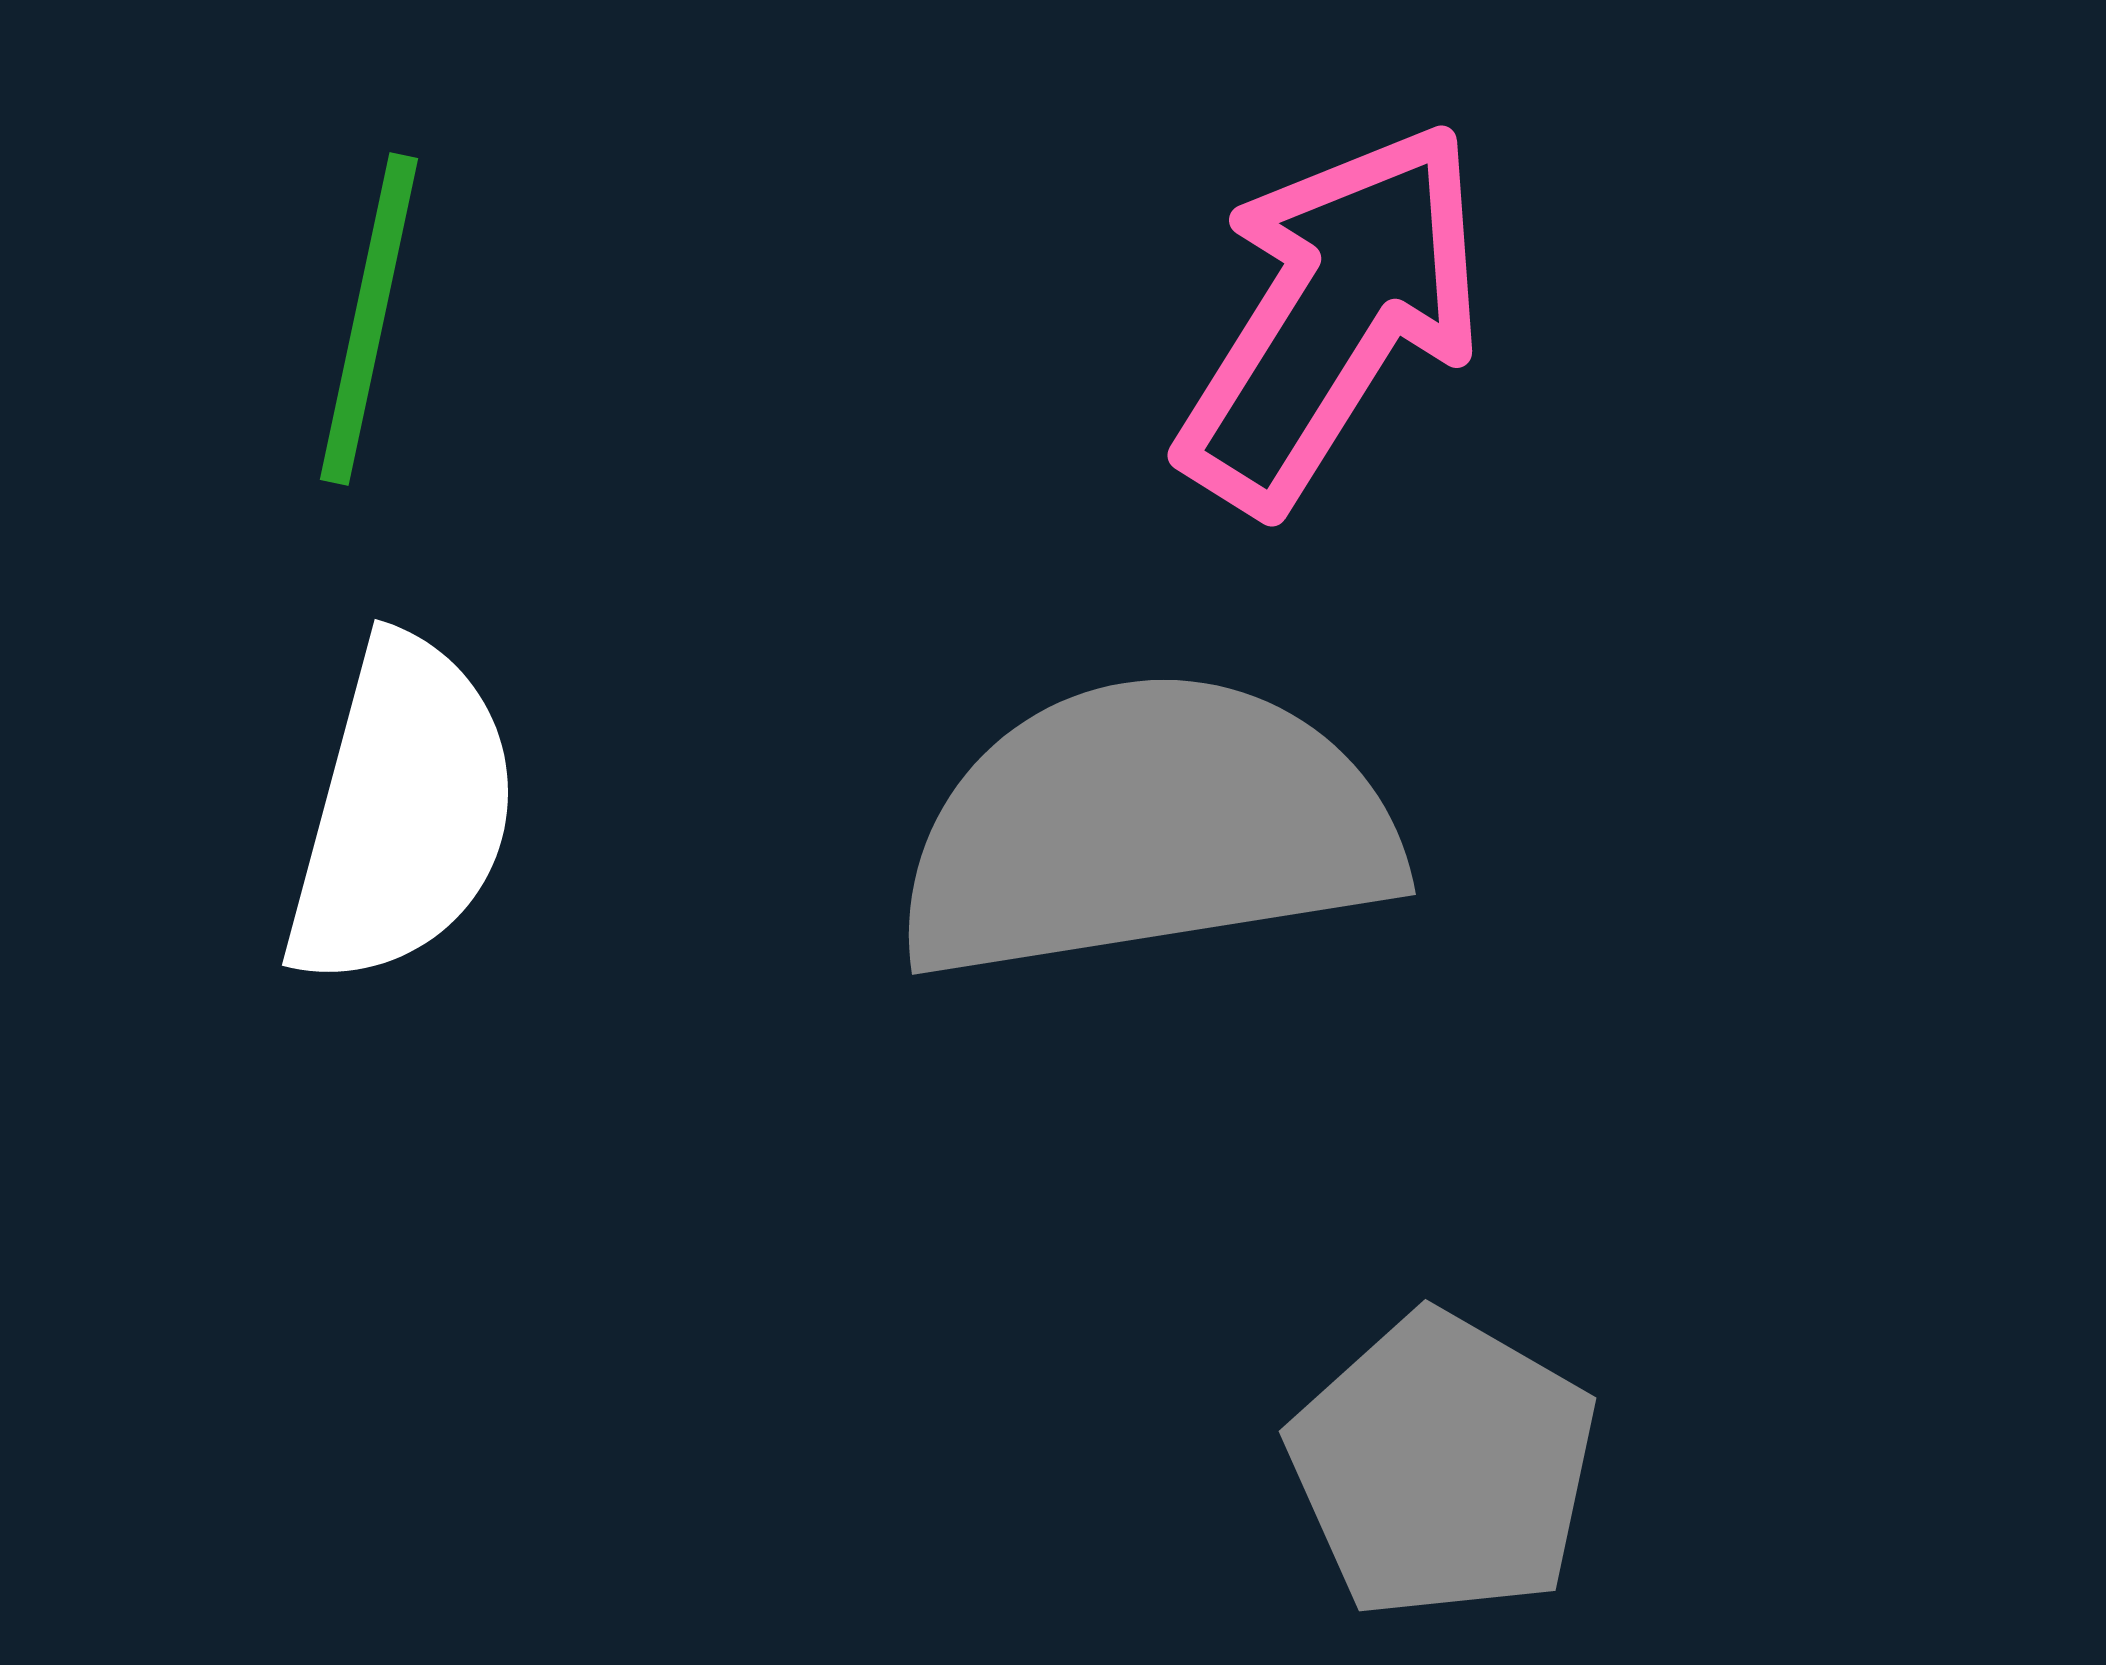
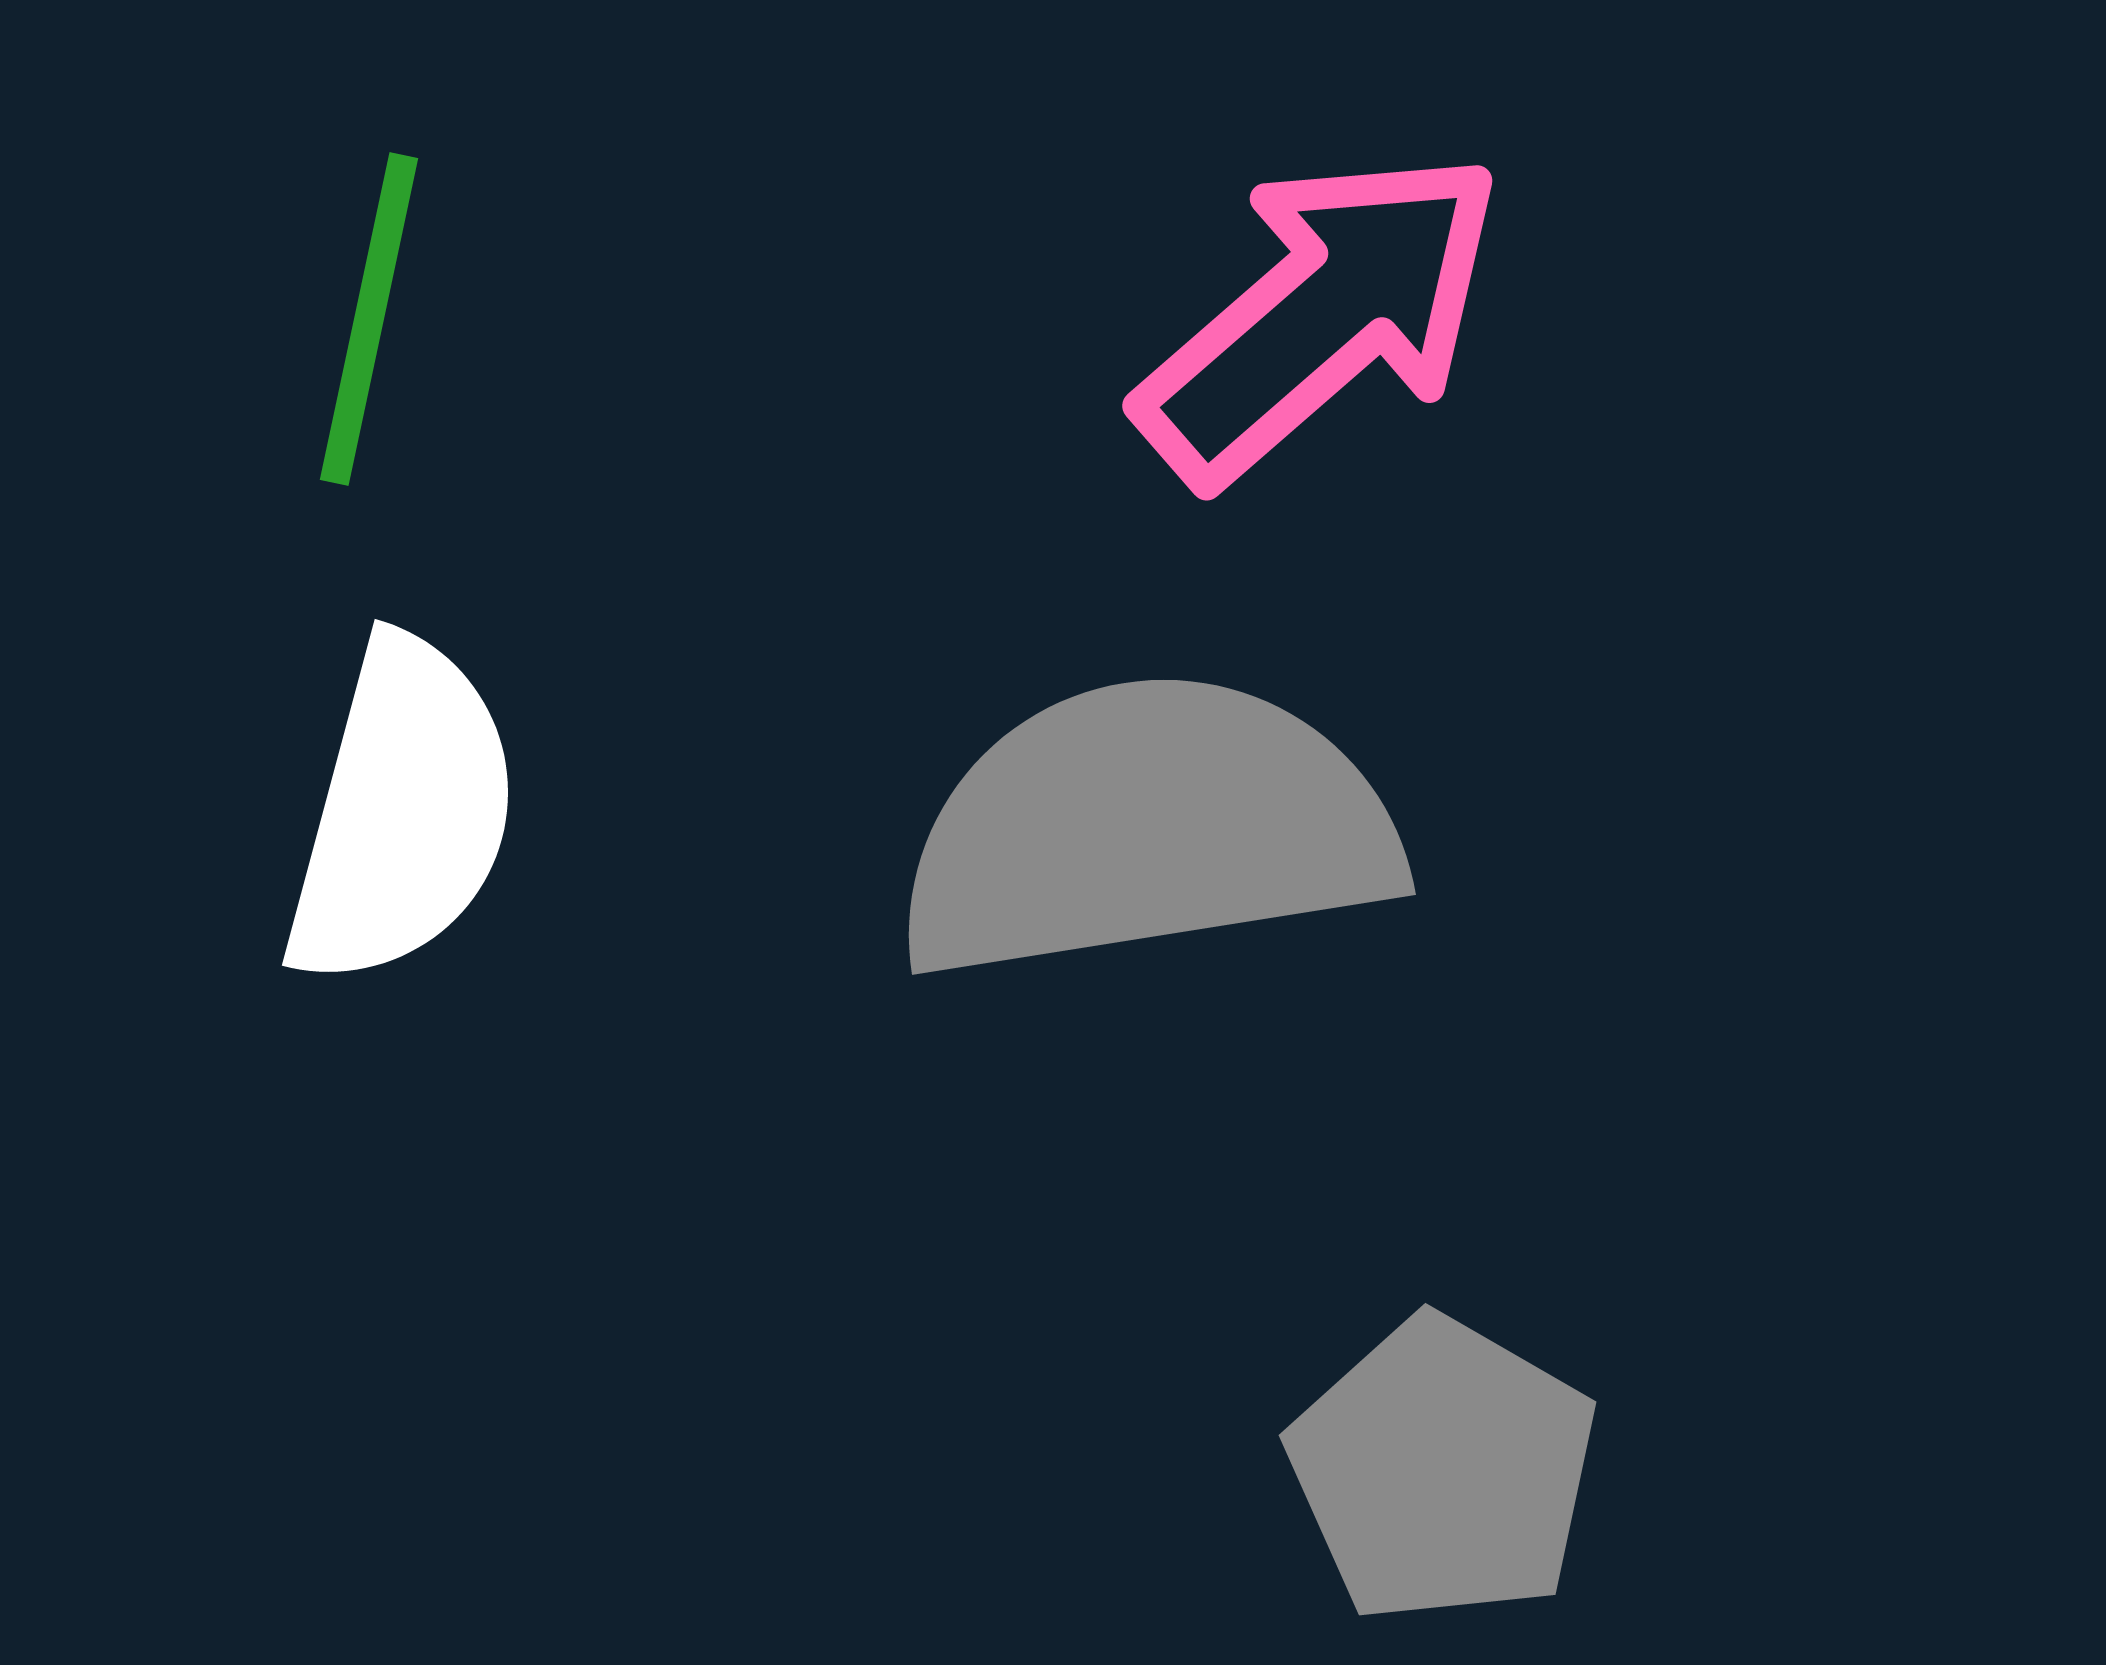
pink arrow: moved 11 px left; rotated 17 degrees clockwise
gray pentagon: moved 4 px down
